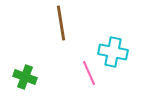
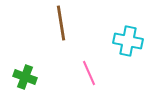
cyan cross: moved 15 px right, 11 px up
